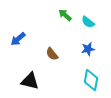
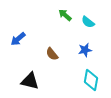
blue star: moved 3 px left, 1 px down
